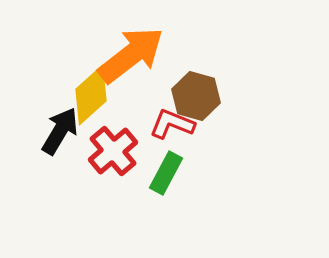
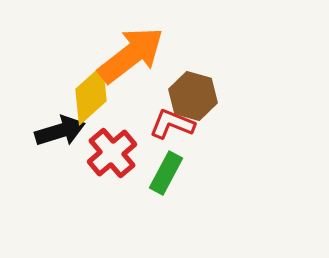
brown hexagon: moved 3 px left
black arrow: rotated 42 degrees clockwise
red cross: moved 1 px left, 2 px down
